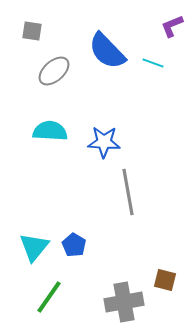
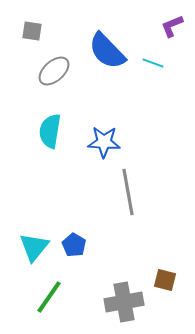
cyan semicircle: rotated 84 degrees counterclockwise
